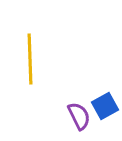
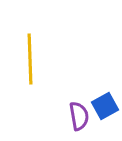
purple semicircle: rotated 16 degrees clockwise
